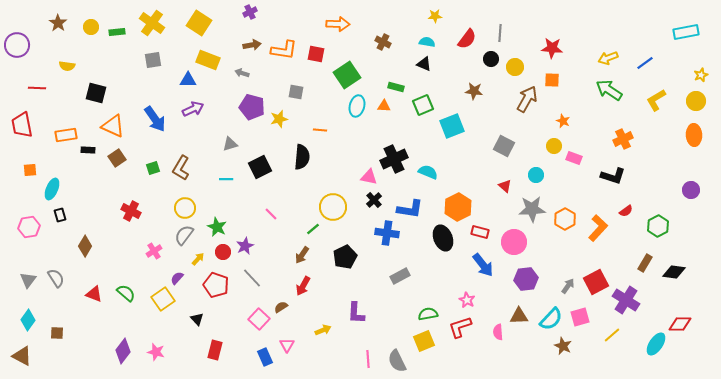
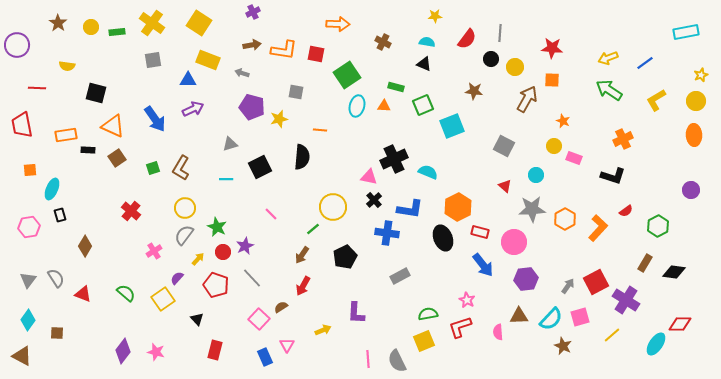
purple cross at (250, 12): moved 3 px right
red cross at (131, 211): rotated 12 degrees clockwise
red triangle at (94, 294): moved 11 px left
